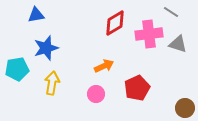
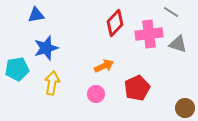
red diamond: rotated 16 degrees counterclockwise
